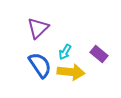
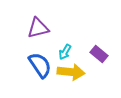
purple triangle: rotated 30 degrees clockwise
